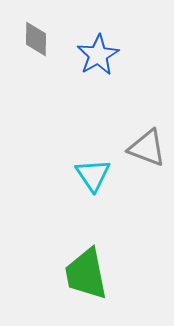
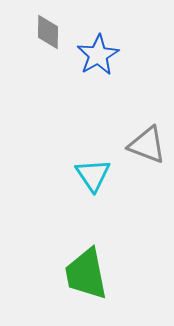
gray diamond: moved 12 px right, 7 px up
gray triangle: moved 3 px up
